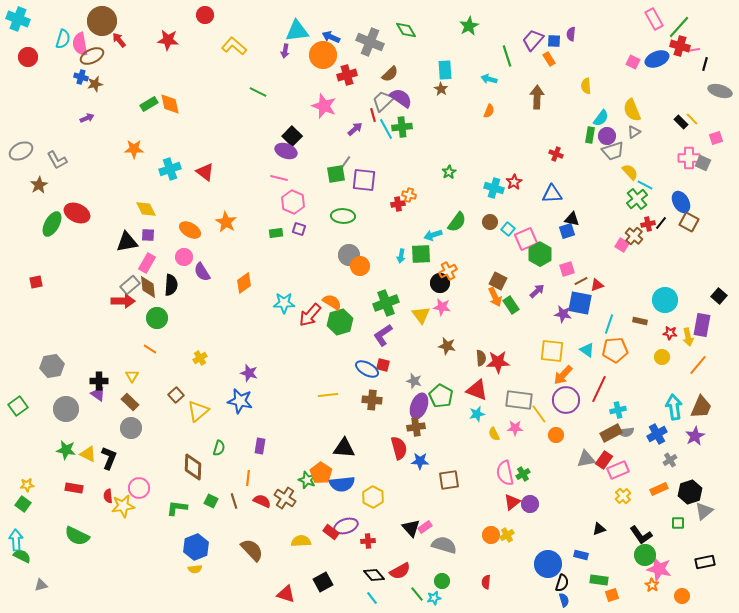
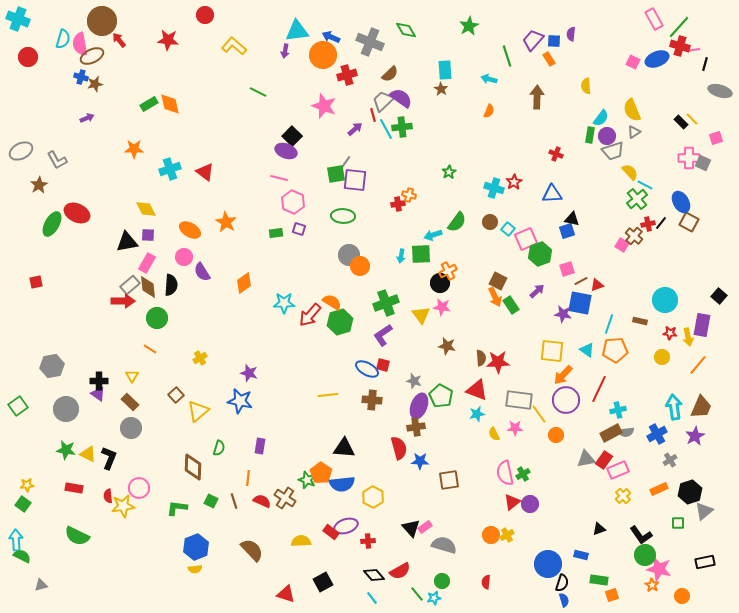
purple square at (364, 180): moved 9 px left
green hexagon at (540, 254): rotated 10 degrees clockwise
